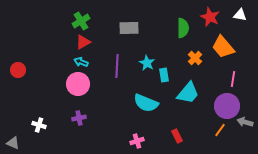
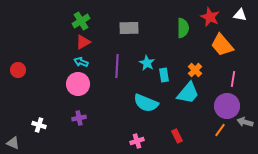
orange trapezoid: moved 1 px left, 2 px up
orange cross: moved 12 px down
